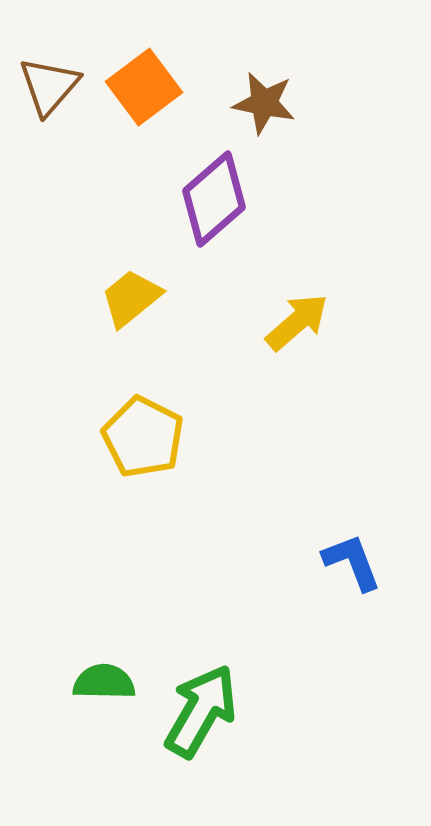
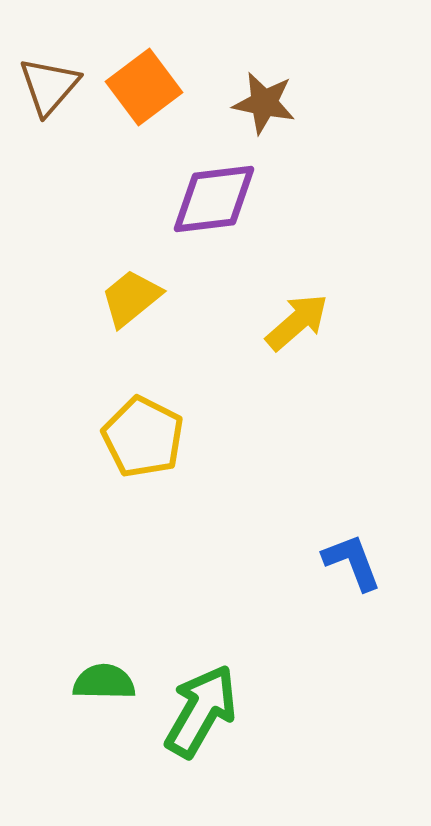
purple diamond: rotated 34 degrees clockwise
